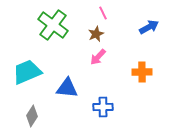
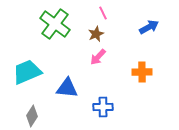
green cross: moved 2 px right, 1 px up
